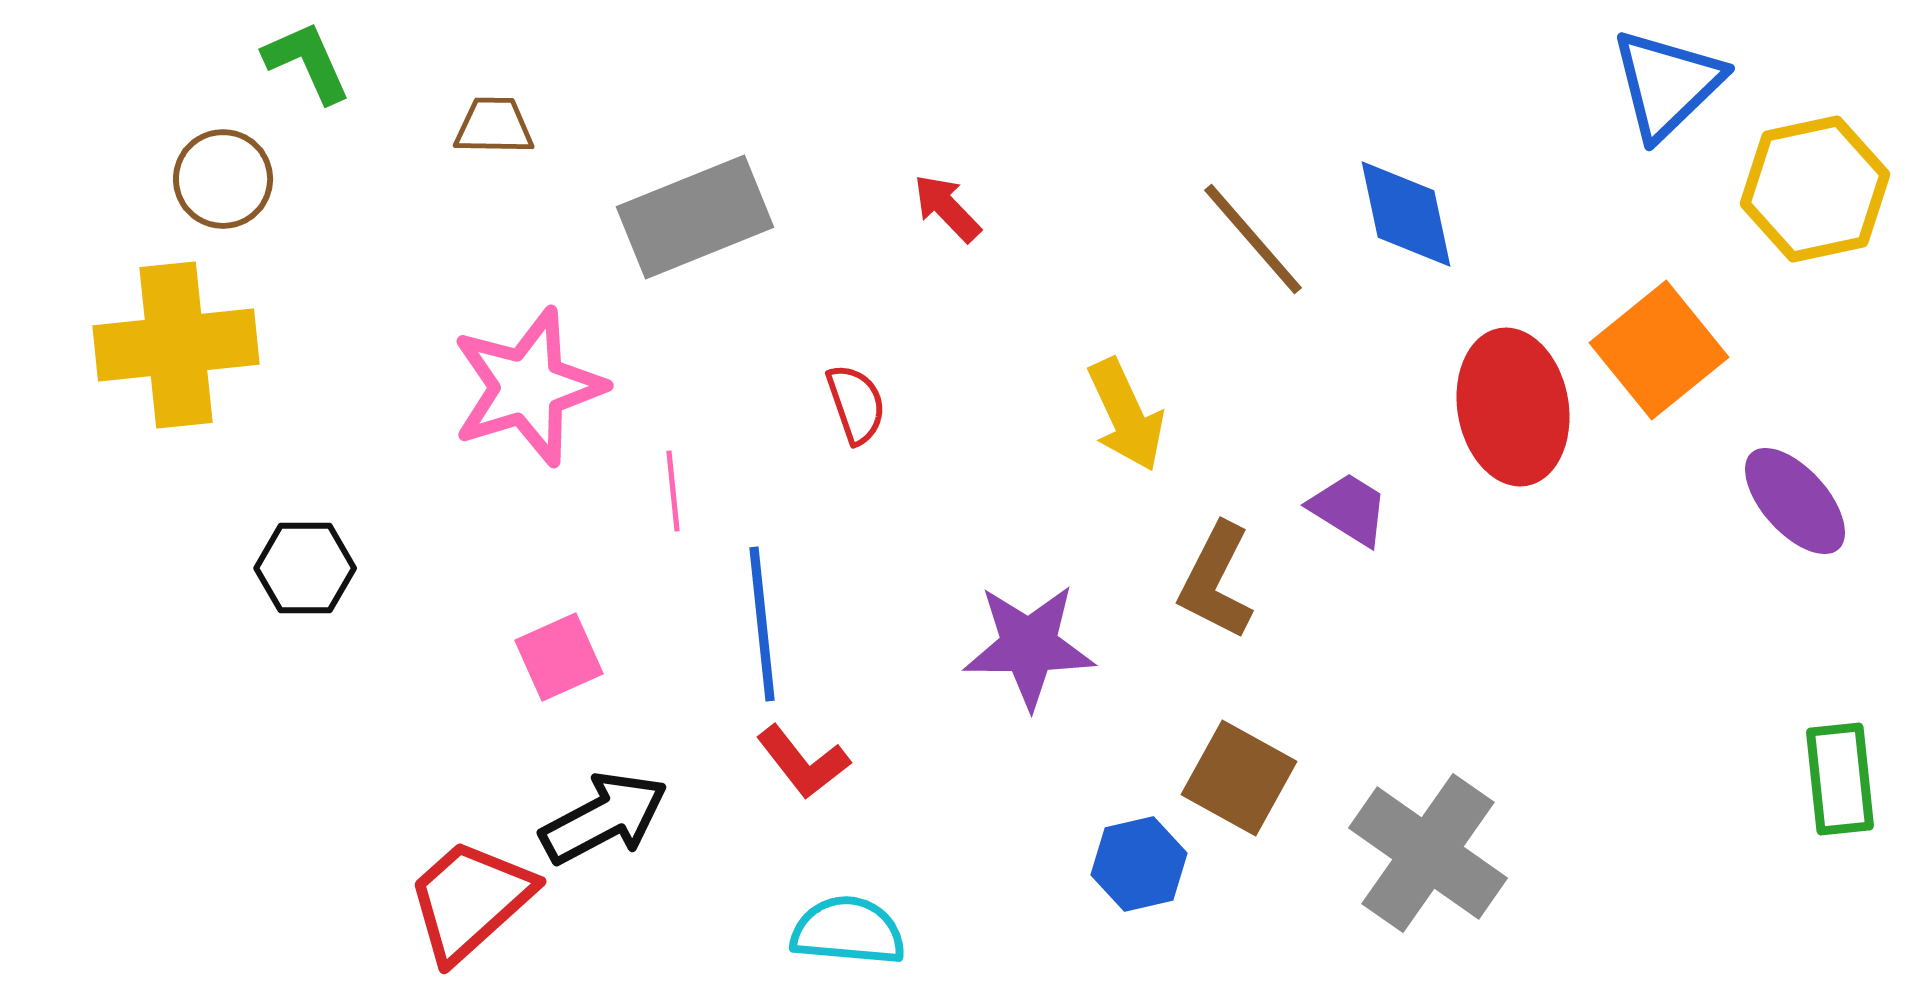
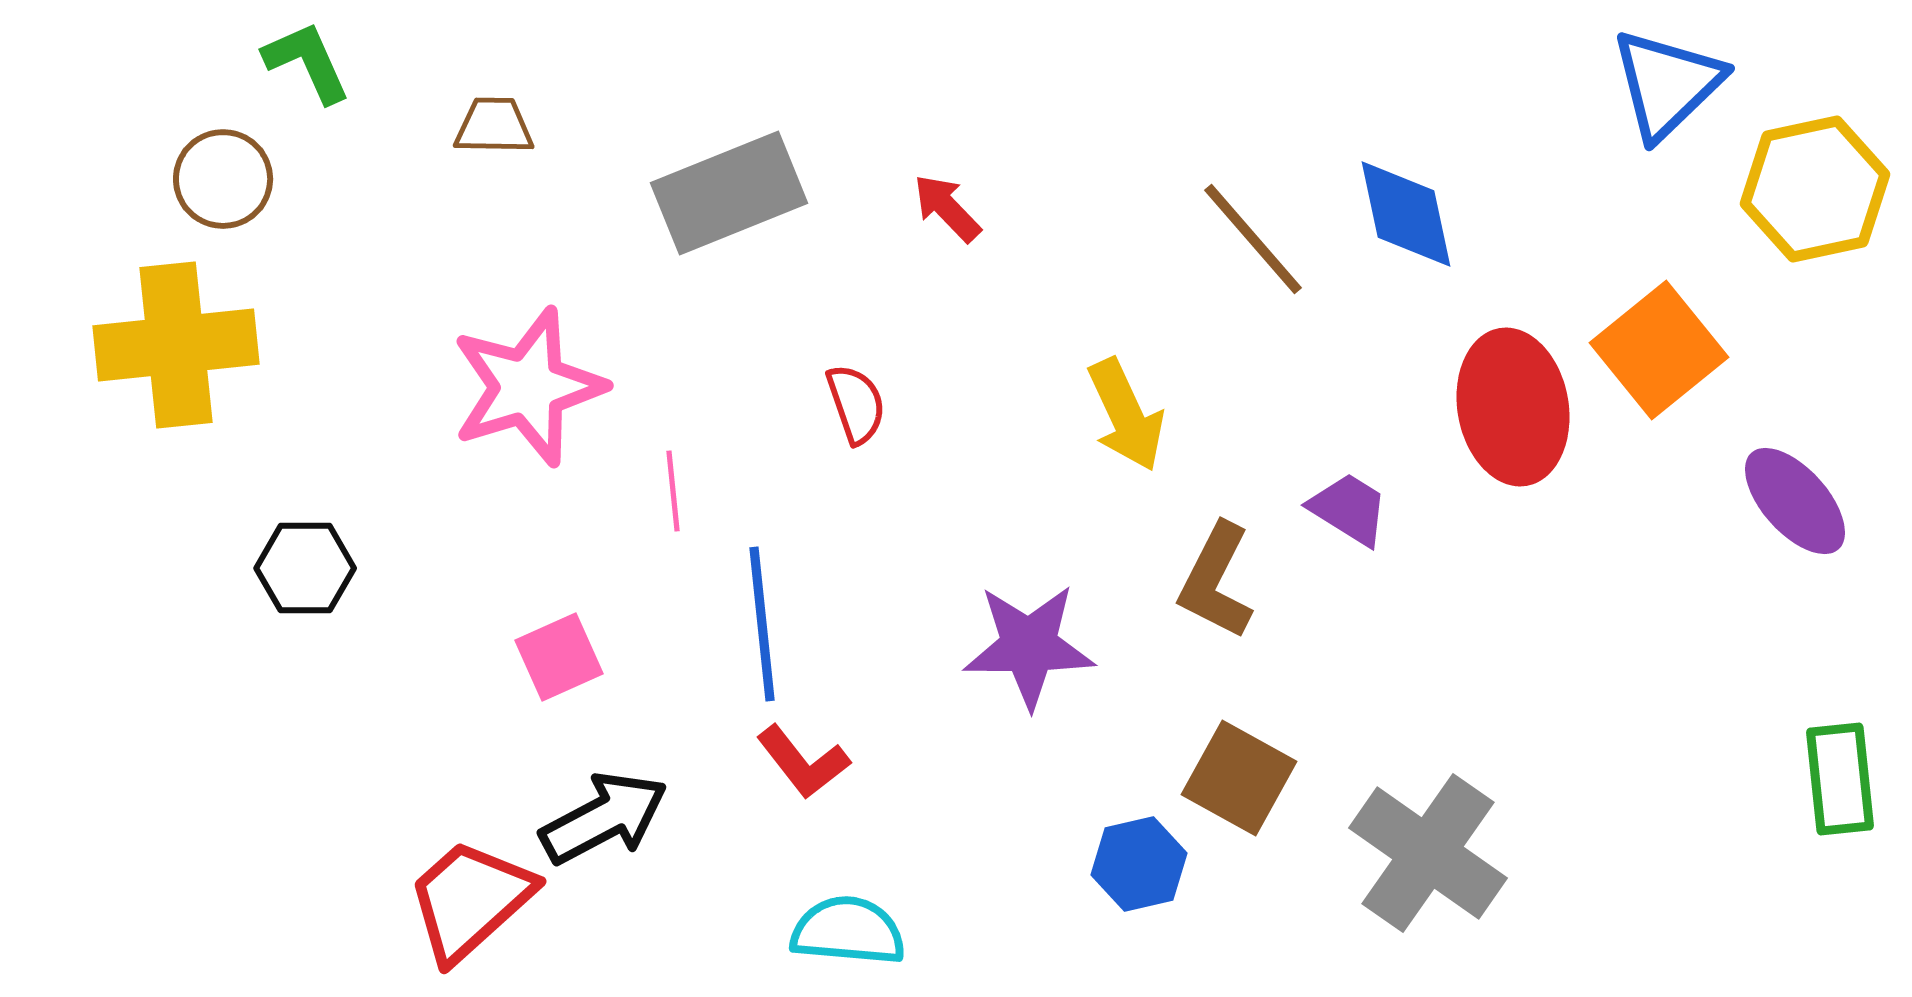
gray rectangle: moved 34 px right, 24 px up
